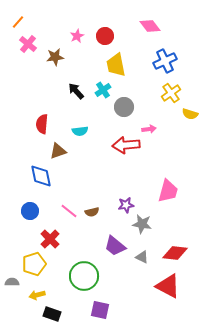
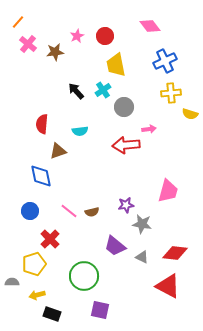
brown star: moved 5 px up
yellow cross: rotated 30 degrees clockwise
